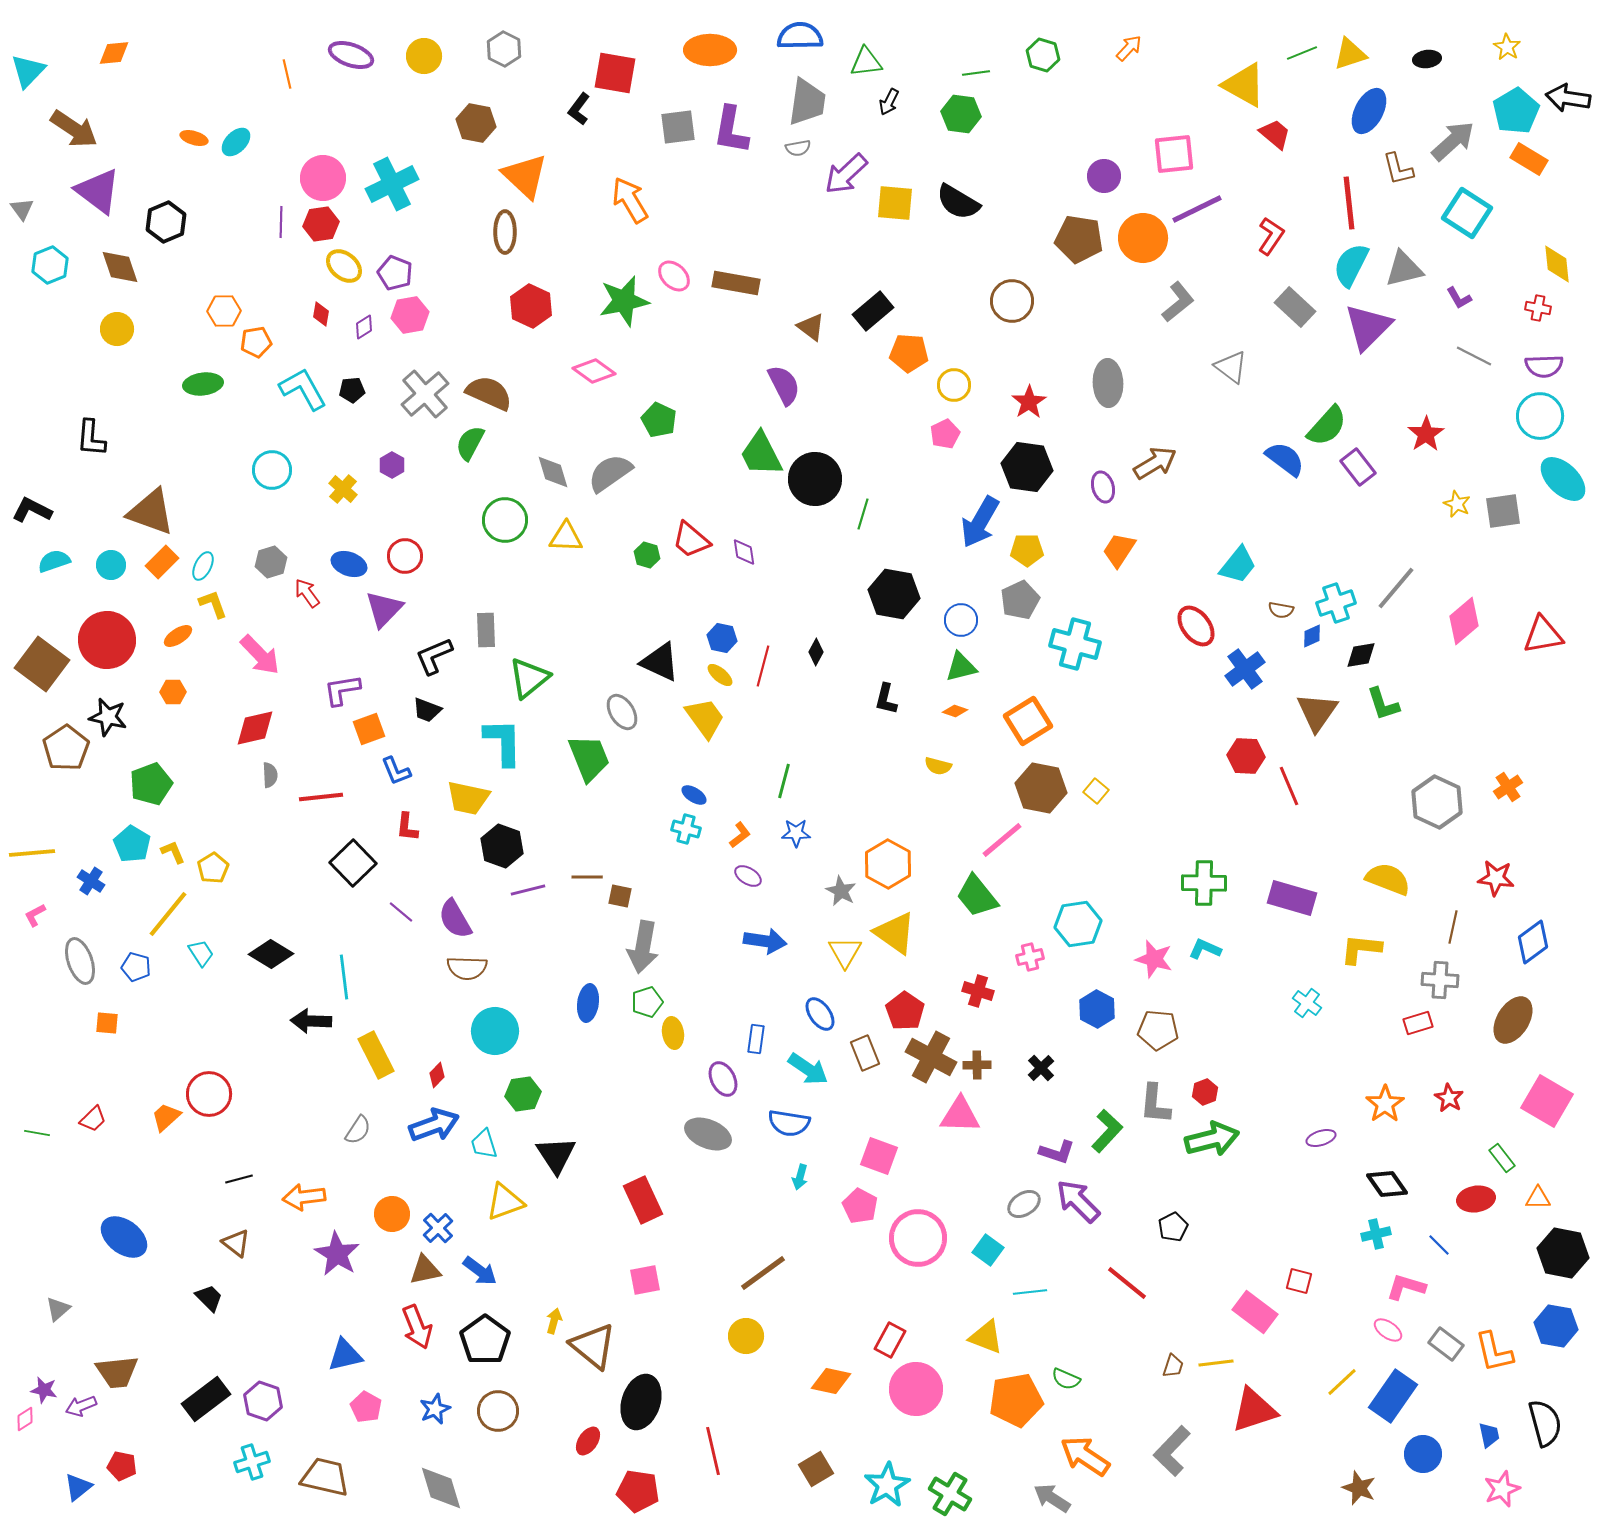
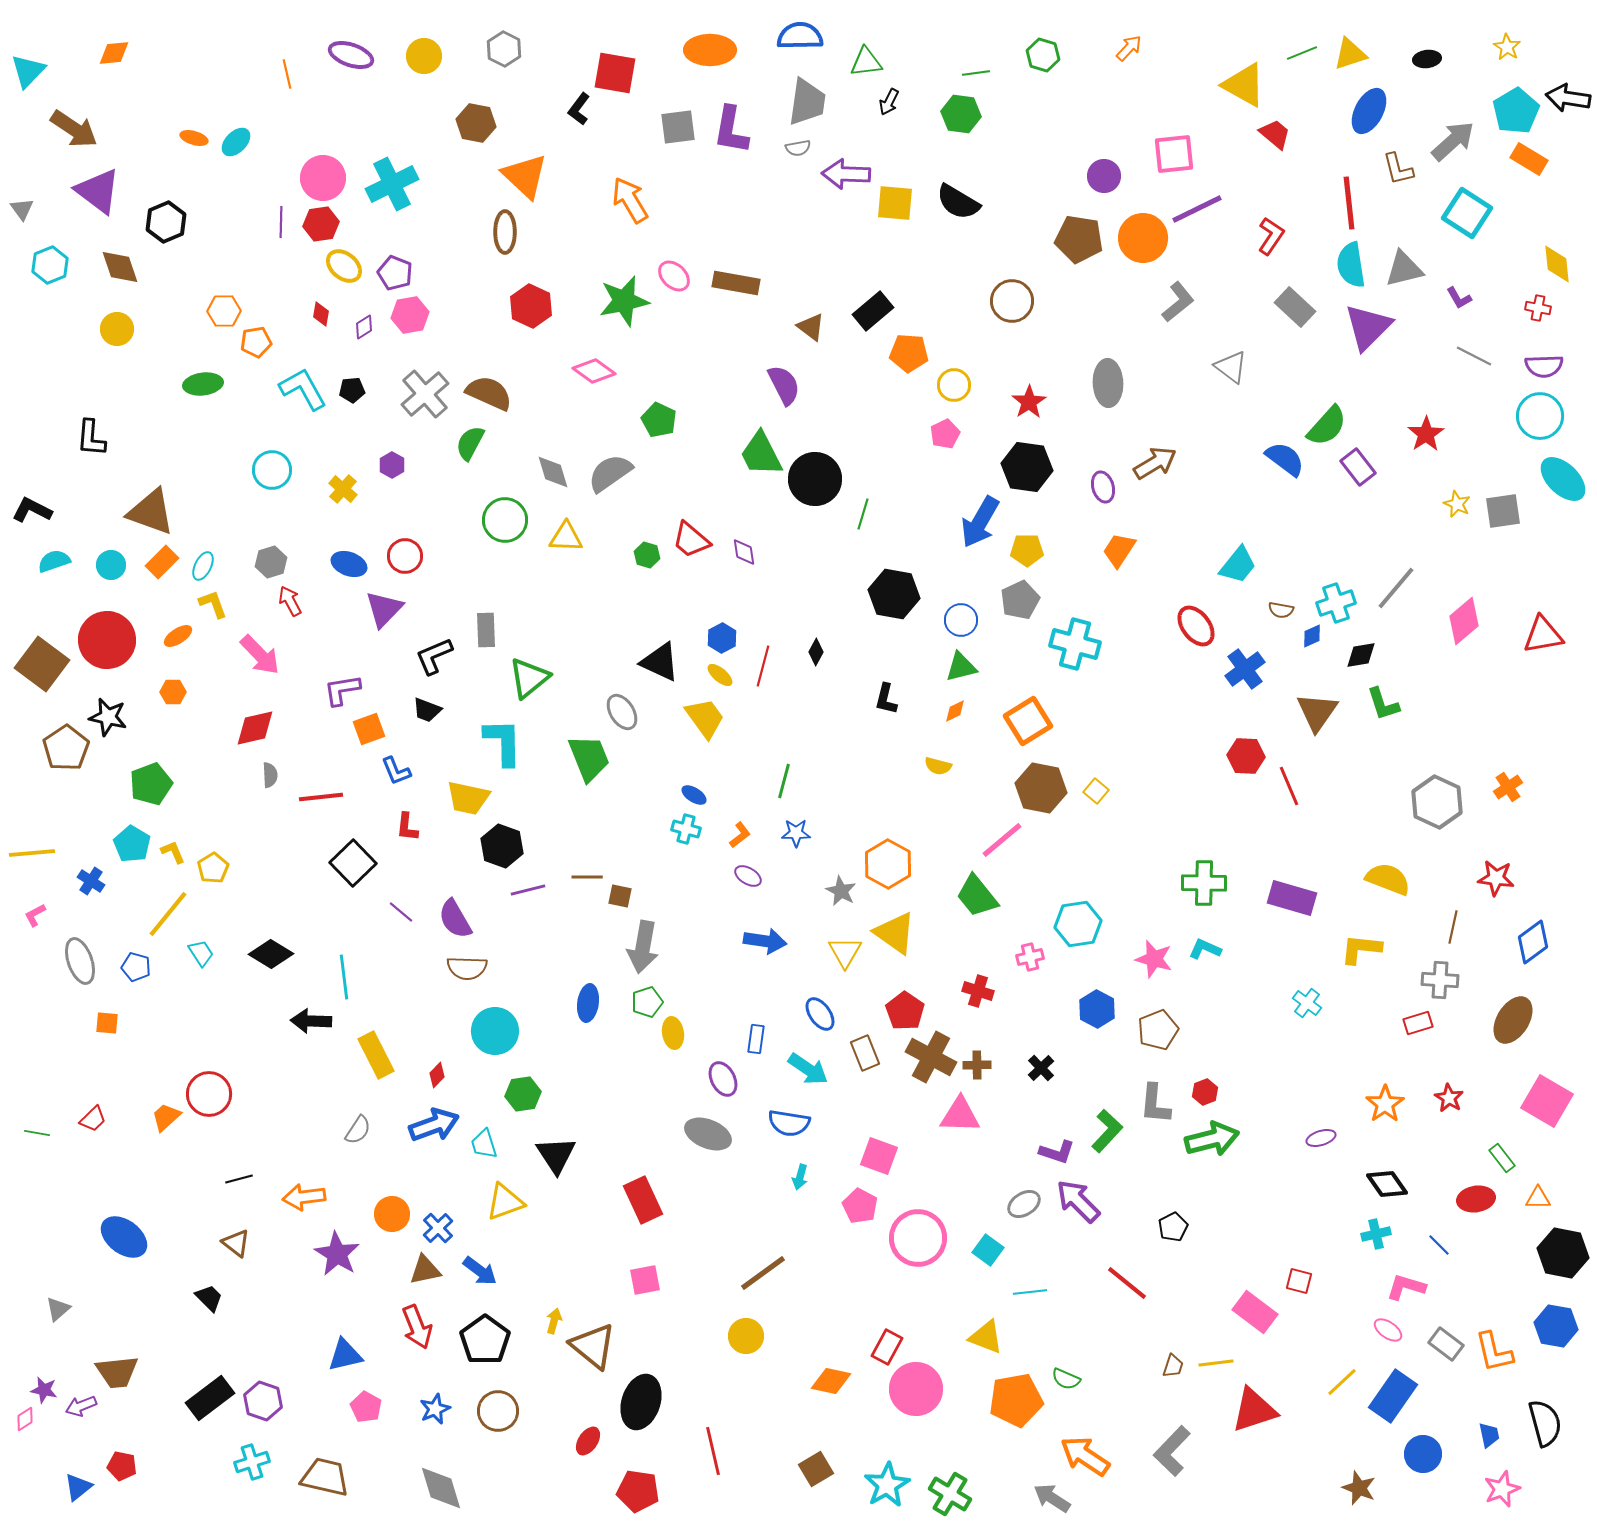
purple arrow at (846, 174): rotated 45 degrees clockwise
cyan semicircle at (1351, 265): rotated 36 degrees counterclockwise
red arrow at (307, 593): moved 17 px left, 8 px down; rotated 8 degrees clockwise
blue hexagon at (722, 638): rotated 20 degrees clockwise
orange diamond at (955, 711): rotated 45 degrees counterclockwise
brown pentagon at (1158, 1030): rotated 27 degrees counterclockwise
red rectangle at (890, 1340): moved 3 px left, 7 px down
black rectangle at (206, 1399): moved 4 px right, 1 px up
